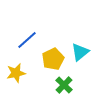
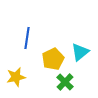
blue line: moved 2 px up; rotated 40 degrees counterclockwise
yellow star: moved 4 px down
green cross: moved 1 px right, 3 px up
